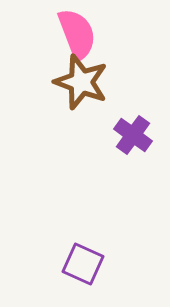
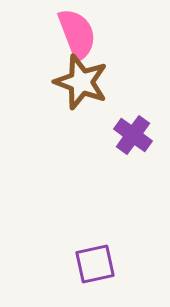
purple square: moved 12 px right; rotated 36 degrees counterclockwise
